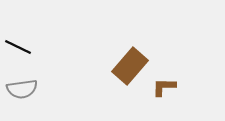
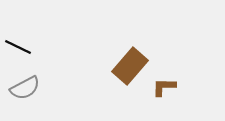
gray semicircle: moved 3 px right, 1 px up; rotated 20 degrees counterclockwise
